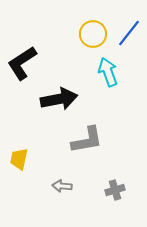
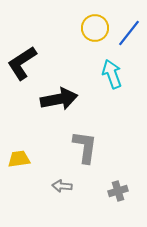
yellow circle: moved 2 px right, 6 px up
cyan arrow: moved 4 px right, 2 px down
gray L-shape: moved 2 px left, 7 px down; rotated 72 degrees counterclockwise
yellow trapezoid: rotated 70 degrees clockwise
gray cross: moved 3 px right, 1 px down
